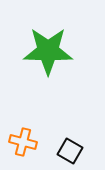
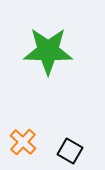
orange cross: rotated 28 degrees clockwise
